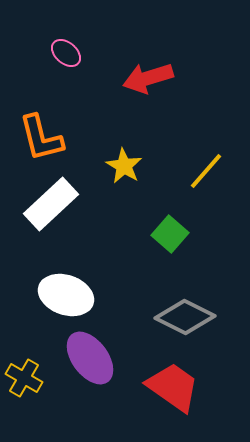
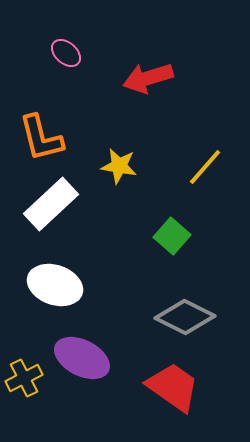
yellow star: moved 5 px left; rotated 21 degrees counterclockwise
yellow line: moved 1 px left, 4 px up
green square: moved 2 px right, 2 px down
white ellipse: moved 11 px left, 10 px up
purple ellipse: moved 8 px left; rotated 26 degrees counterclockwise
yellow cross: rotated 33 degrees clockwise
